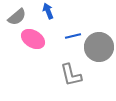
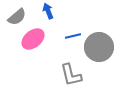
pink ellipse: rotated 70 degrees counterclockwise
